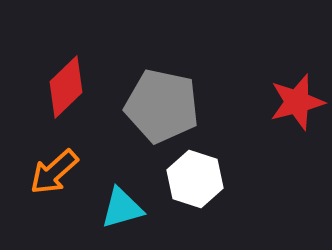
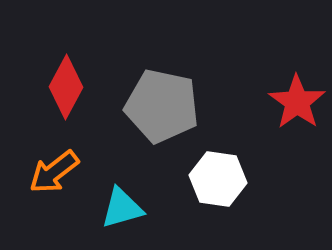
red diamond: rotated 18 degrees counterclockwise
red star: rotated 22 degrees counterclockwise
orange arrow: rotated 4 degrees clockwise
white hexagon: moved 23 px right; rotated 10 degrees counterclockwise
